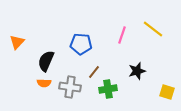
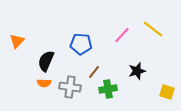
pink line: rotated 24 degrees clockwise
orange triangle: moved 1 px up
